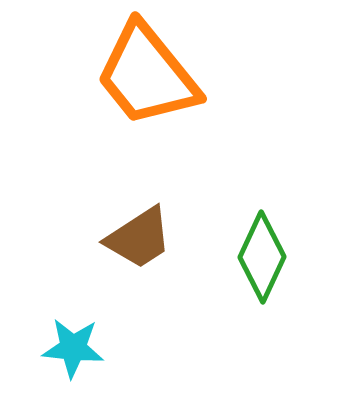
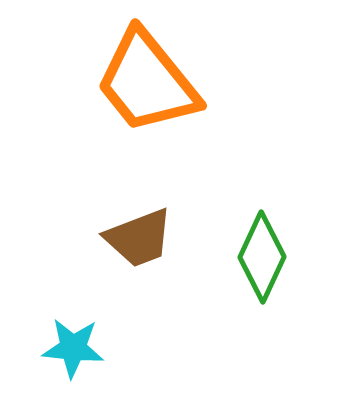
orange trapezoid: moved 7 px down
brown trapezoid: rotated 12 degrees clockwise
